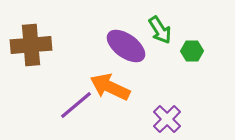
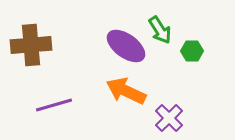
orange arrow: moved 16 px right, 4 px down
purple line: moved 22 px left; rotated 24 degrees clockwise
purple cross: moved 2 px right, 1 px up
